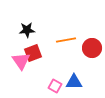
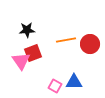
red circle: moved 2 px left, 4 px up
